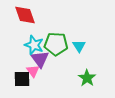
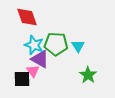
red diamond: moved 2 px right, 2 px down
cyan triangle: moved 1 px left
purple triangle: rotated 24 degrees counterclockwise
green star: moved 1 px right, 3 px up
